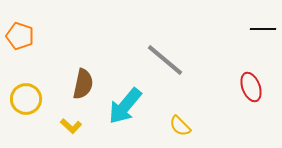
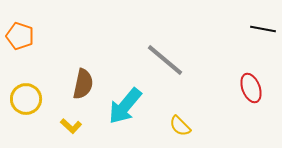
black line: rotated 10 degrees clockwise
red ellipse: moved 1 px down
